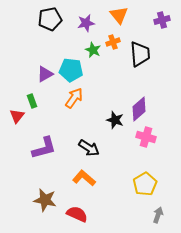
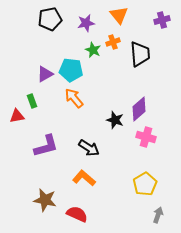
orange arrow: rotated 75 degrees counterclockwise
red triangle: rotated 42 degrees clockwise
purple L-shape: moved 2 px right, 2 px up
